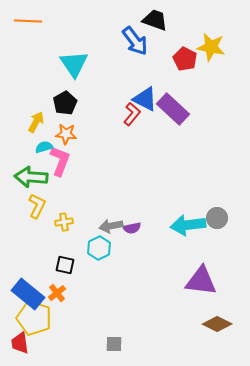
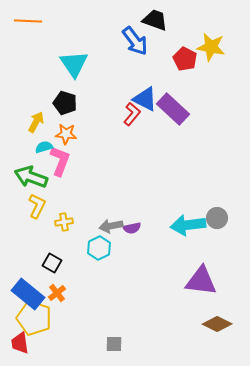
black pentagon: rotated 25 degrees counterclockwise
green arrow: rotated 16 degrees clockwise
black square: moved 13 px left, 2 px up; rotated 18 degrees clockwise
